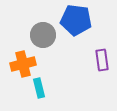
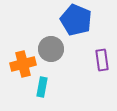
blue pentagon: rotated 16 degrees clockwise
gray circle: moved 8 px right, 14 px down
cyan rectangle: moved 3 px right, 1 px up; rotated 24 degrees clockwise
